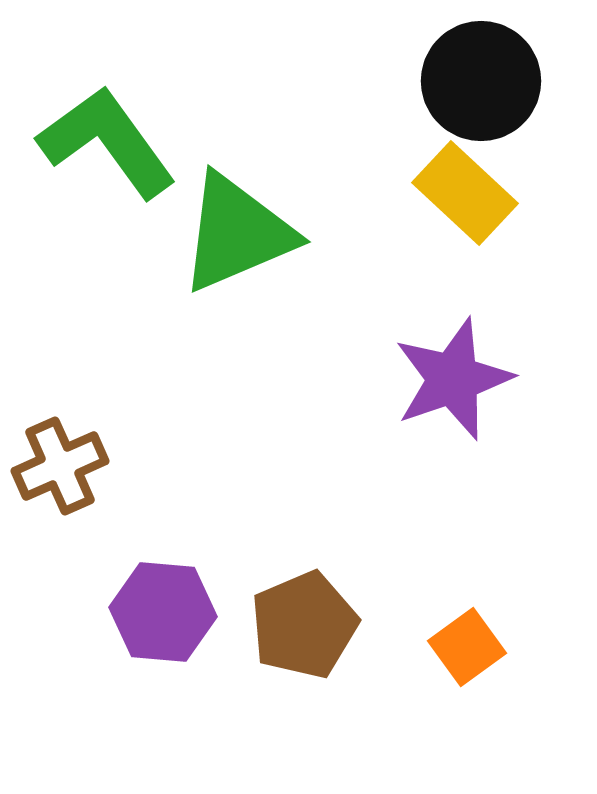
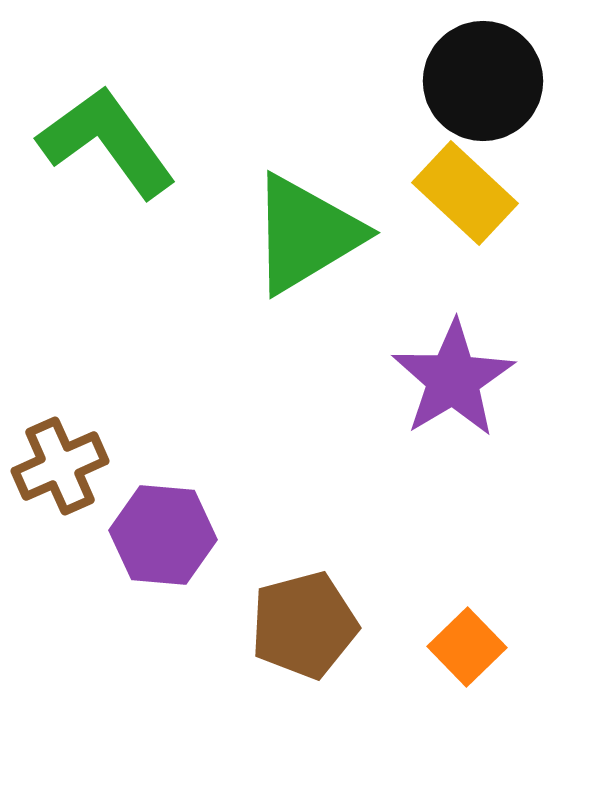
black circle: moved 2 px right
green triangle: moved 69 px right, 1 px down; rotated 8 degrees counterclockwise
purple star: rotated 12 degrees counterclockwise
purple hexagon: moved 77 px up
brown pentagon: rotated 8 degrees clockwise
orange square: rotated 8 degrees counterclockwise
